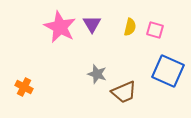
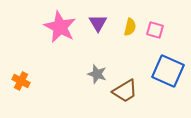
purple triangle: moved 6 px right, 1 px up
orange cross: moved 3 px left, 6 px up
brown trapezoid: moved 1 px right, 1 px up; rotated 8 degrees counterclockwise
